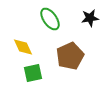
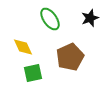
black star: rotated 12 degrees counterclockwise
brown pentagon: moved 1 px down
